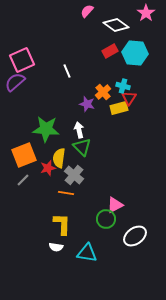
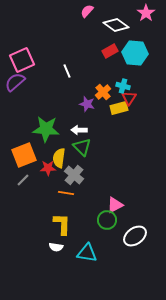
white arrow: rotated 77 degrees counterclockwise
red star: rotated 14 degrees clockwise
green circle: moved 1 px right, 1 px down
